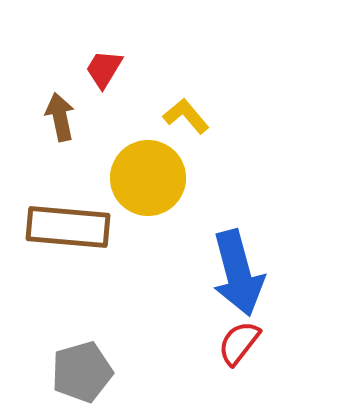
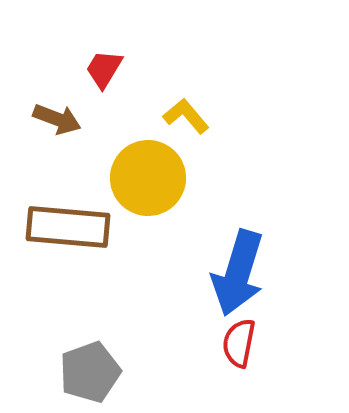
brown arrow: moved 3 px left, 2 px down; rotated 123 degrees clockwise
blue arrow: rotated 32 degrees clockwise
red semicircle: rotated 27 degrees counterclockwise
gray pentagon: moved 8 px right; rotated 4 degrees counterclockwise
